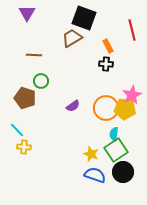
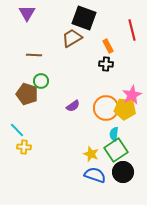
brown pentagon: moved 2 px right, 4 px up
